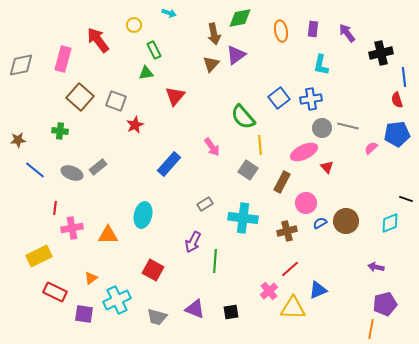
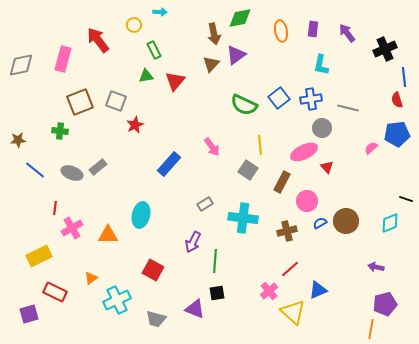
cyan arrow at (169, 13): moved 9 px left, 1 px up; rotated 16 degrees counterclockwise
black cross at (381, 53): moved 4 px right, 4 px up; rotated 10 degrees counterclockwise
green triangle at (146, 73): moved 3 px down
red triangle at (175, 96): moved 15 px up
brown square at (80, 97): moved 5 px down; rotated 28 degrees clockwise
green semicircle at (243, 117): moved 1 px right, 12 px up; rotated 24 degrees counterclockwise
gray line at (348, 126): moved 18 px up
pink circle at (306, 203): moved 1 px right, 2 px up
cyan ellipse at (143, 215): moved 2 px left
pink cross at (72, 228): rotated 20 degrees counterclockwise
yellow triangle at (293, 308): moved 4 px down; rotated 40 degrees clockwise
black square at (231, 312): moved 14 px left, 19 px up
purple square at (84, 314): moved 55 px left; rotated 24 degrees counterclockwise
gray trapezoid at (157, 317): moved 1 px left, 2 px down
